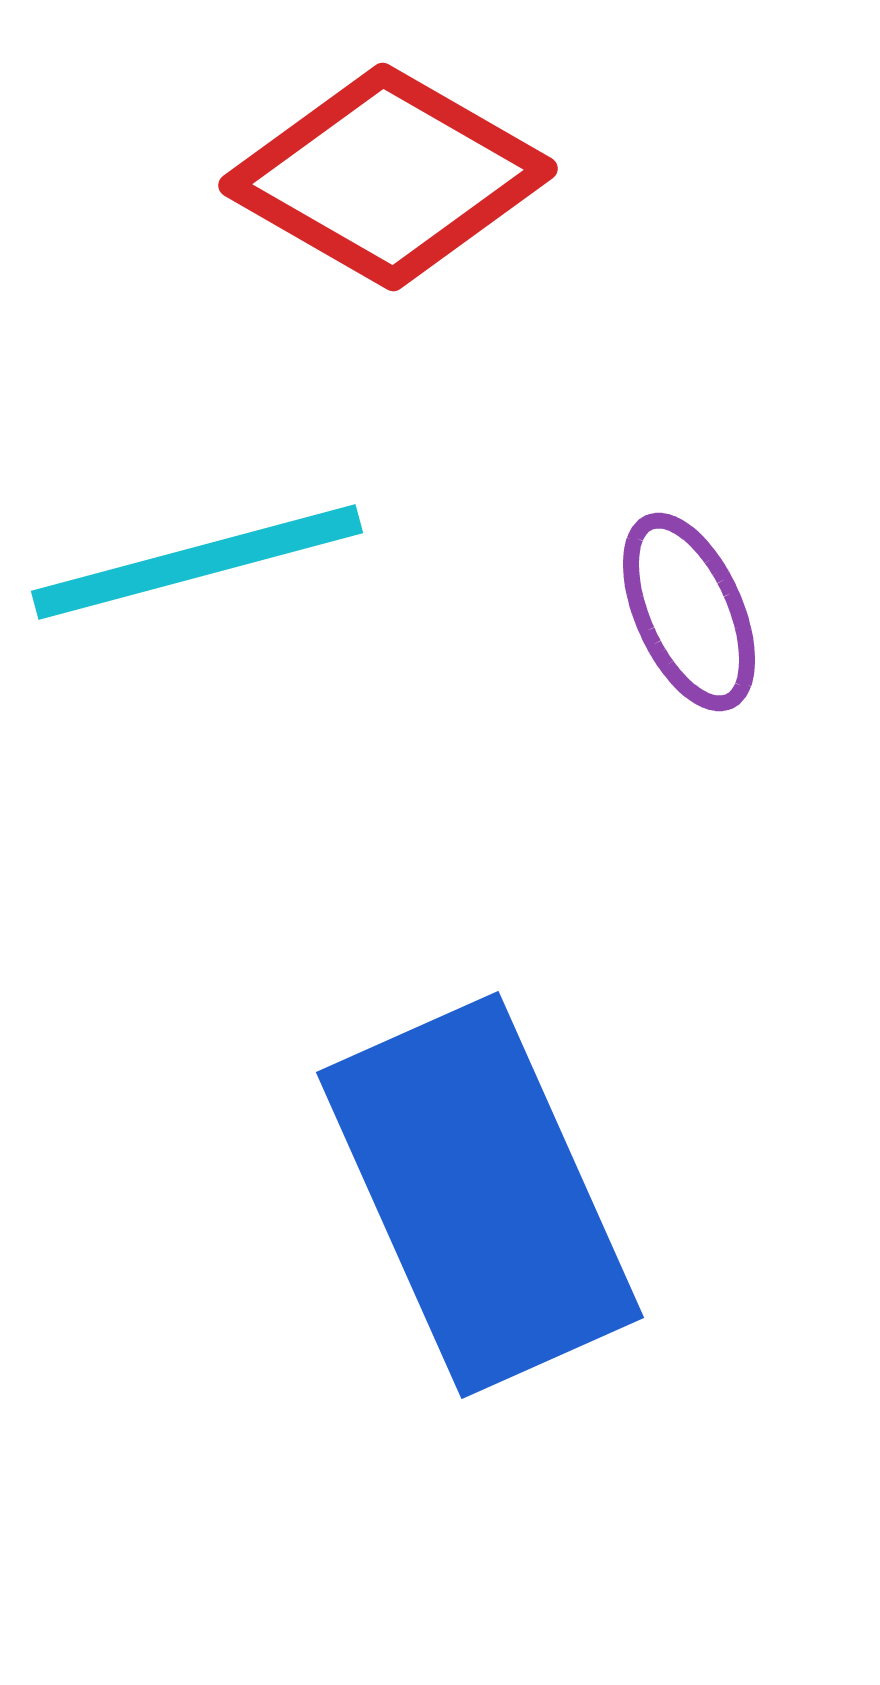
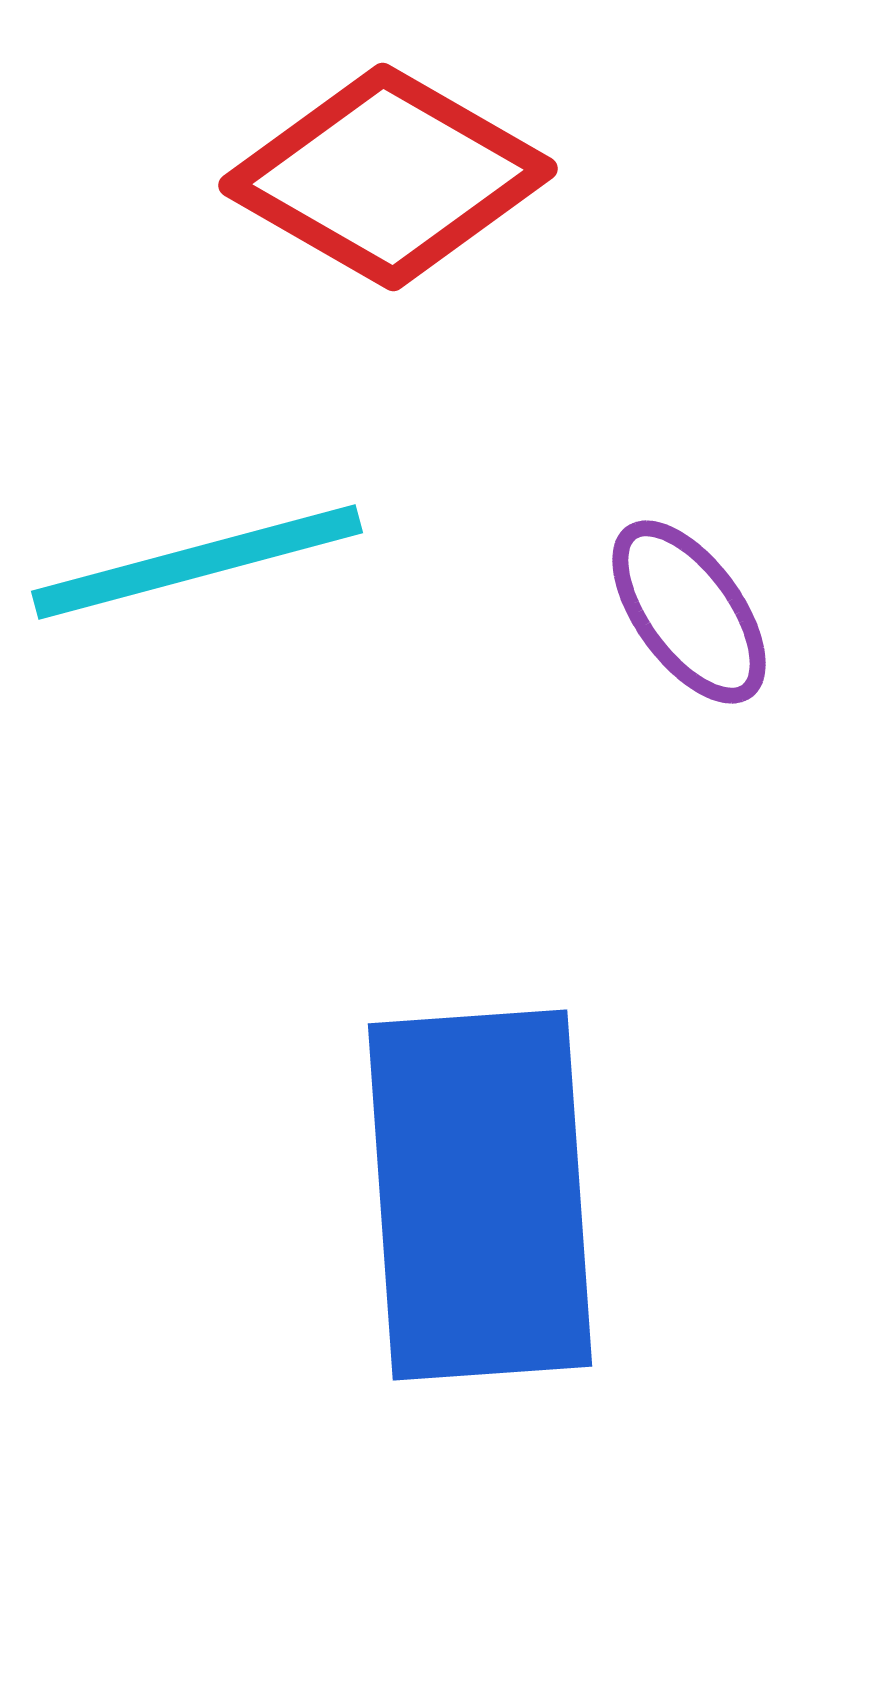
purple ellipse: rotated 12 degrees counterclockwise
blue rectangle: rotated 20 degrees clockwise
